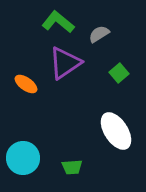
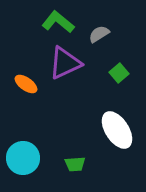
purple triangle: rotated 9 degrees clockwise
white ellipse: moved 1 px right, 1 px up
green trapezoid: moved 3 px right, 3 px up
